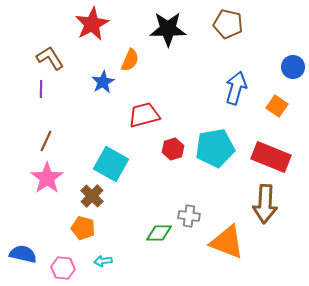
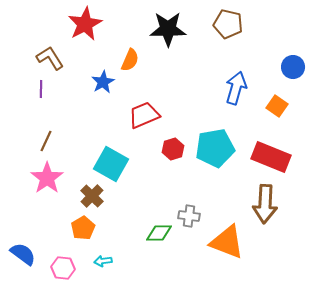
red star: moved 7 px left
red trapezoid: rotated 8 degrees counterclockwise
orange pentagon: rotated 25 degrees clockwise
blue semicircle: rotated 24 degrees clockwise
